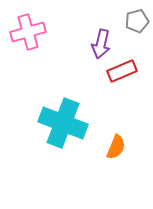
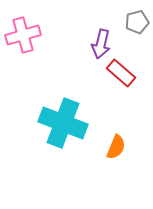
gray pentagon: moved 1 px down
pink cross: moved 5 px left, 3 px down
red rectangle: moved 1 px left, 2 px down; rotated 64 degrees clockwise
